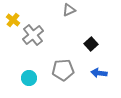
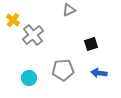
black square: rotated 24 degrees clockwise
